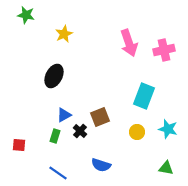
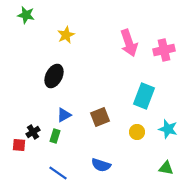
yellow star: moved 2 px right, 1 px down
black cross: moved 47 px left, 1 px down; rotated 16 degrees clockwise
